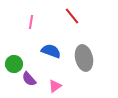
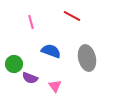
red line: rotated 24 degrees counterclockwise
pink line: rotated 24 degrees counterclockwise
gray ellipse: moved 3 px right
purple semicircle: moved 1 px right, 1 px up; rotated 28 degrees counterclockwise
pink triangle: rotated 32 degrees counterclockwise
